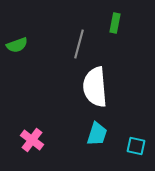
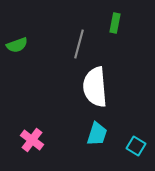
cyan square: rotated 18 degrees clockwise
